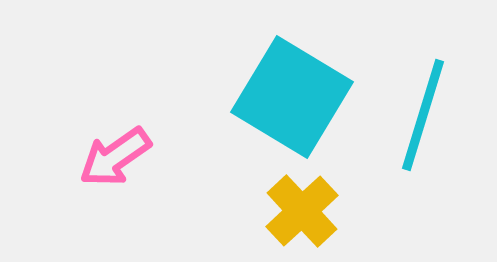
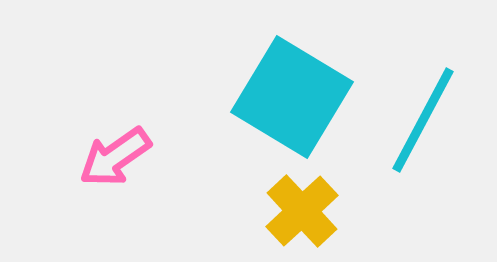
cyan line: moved 5 px down; rotated 11 degrees clockwise
